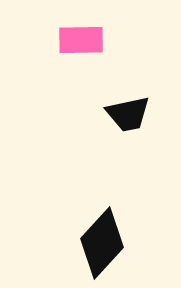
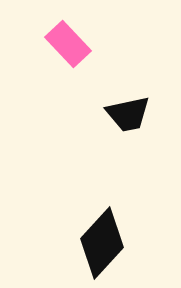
pink rectangle: moved 13 px left, 4 px down; rotated 48 degrees clockwise
